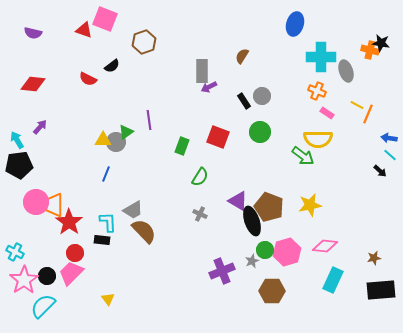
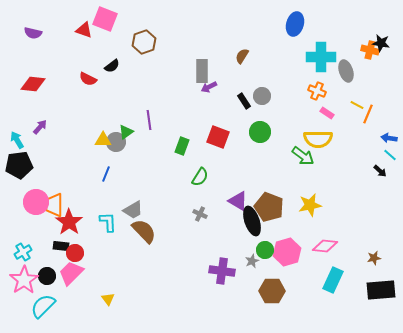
black rectangle at (102, 240): moved 41 px left, 6 px down
cyan cross at (15, 252): moved 8 px right; rotated 30 degrees clockwise
purple cross at (222, 271): rotated 30 degrees clockwise
